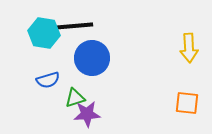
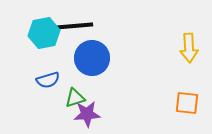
cyan hexagon: rotated 20 degrees counterclockwise
